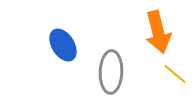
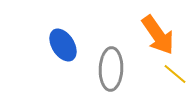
orange arrow: moved 3 px down; rotated 21 degrees counterclockwise
gray ellipse: moved 3 px up
